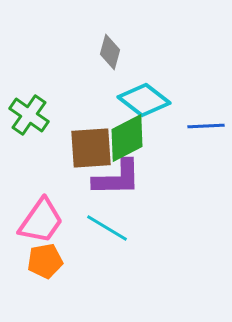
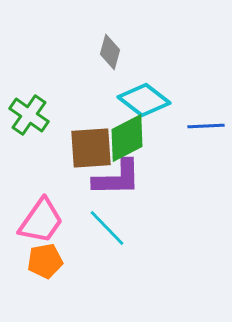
cyan line: rotated 15 degrees clockwise
